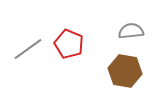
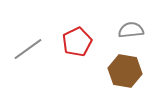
gray semicircle: moved 1 px up
red pentagon: moved 8 px right, 2 px up; rotated 24 degrees clockwise
